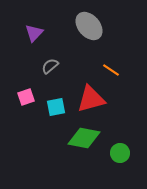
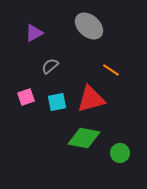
gray ellipse: rotated 8 degrees counterclockwise
purple triangle: rotated 18 degrees clockwise
cyan square: moved 1 px right, 5 px up
